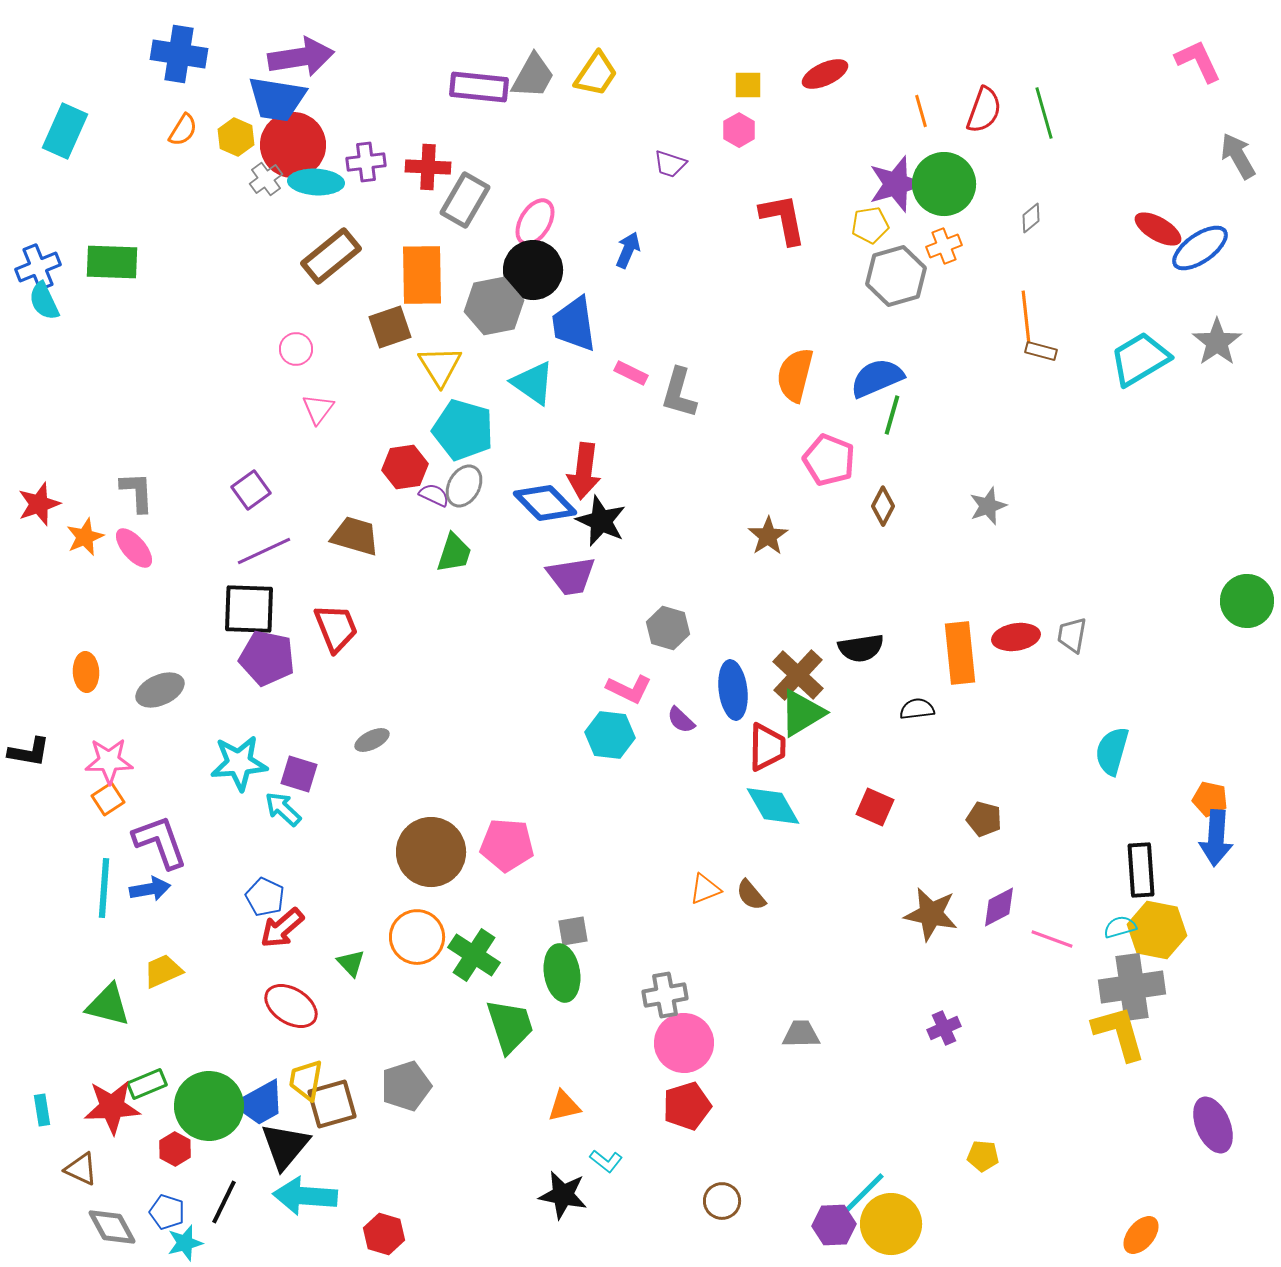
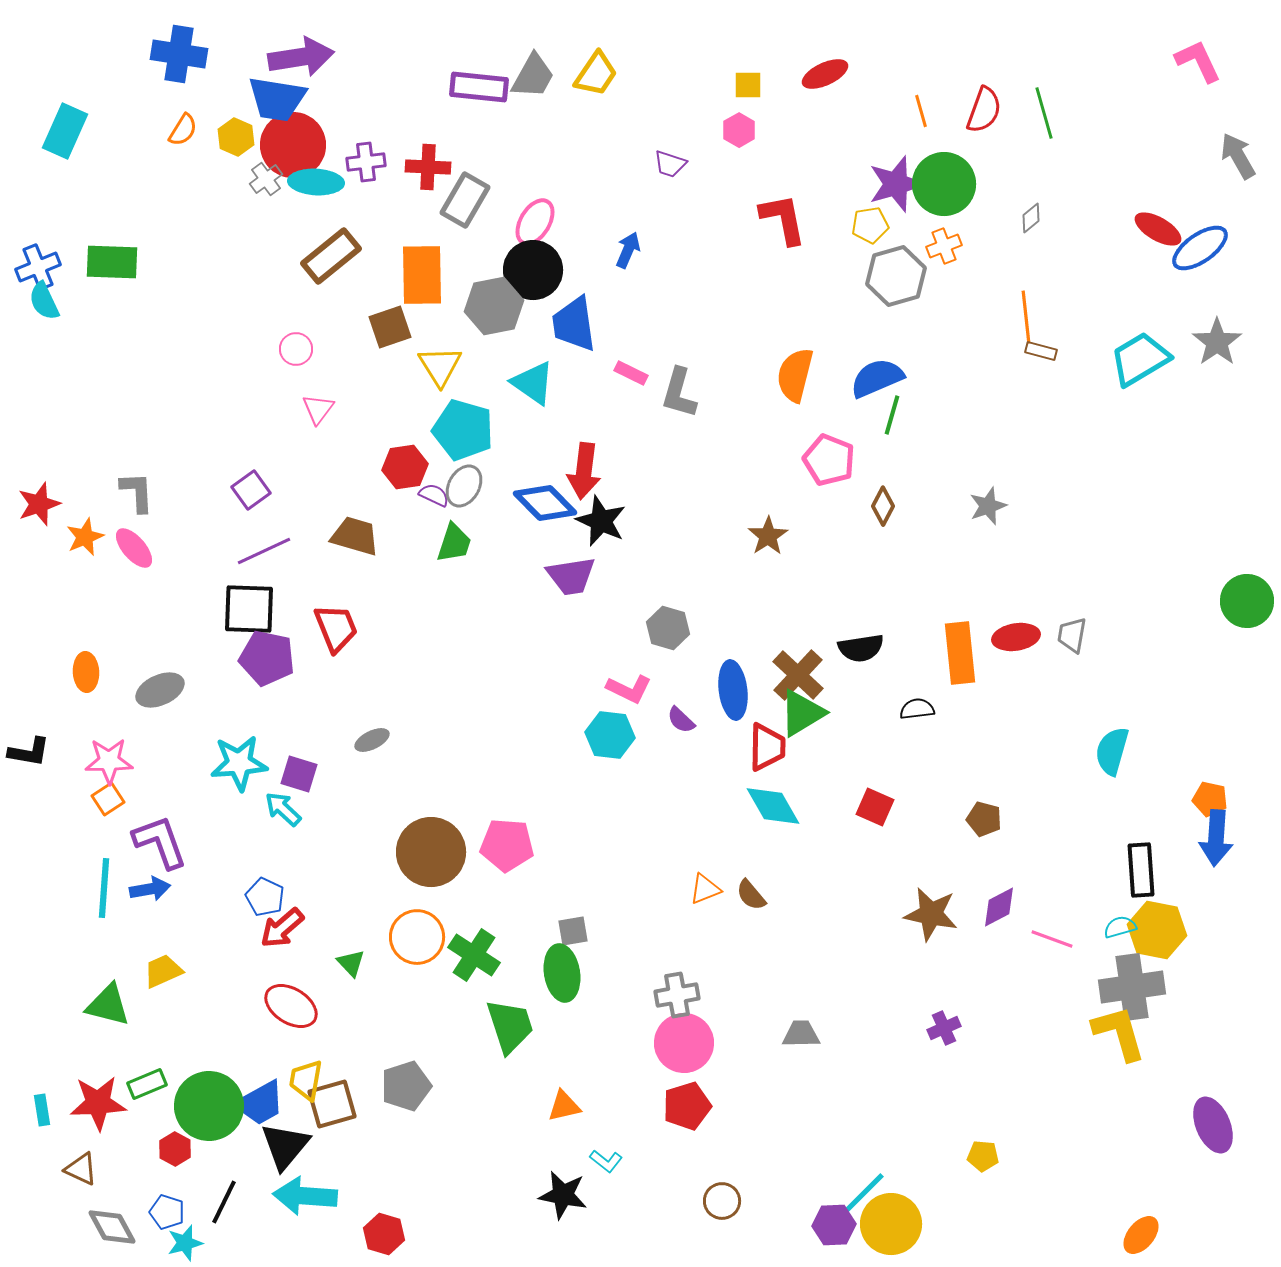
green trapezoid at (454, 553): moved 10 px up
gray cross at (665, 995): moved 12 px right
red star at (112, 1107): moved 14 px left, 4 px up
